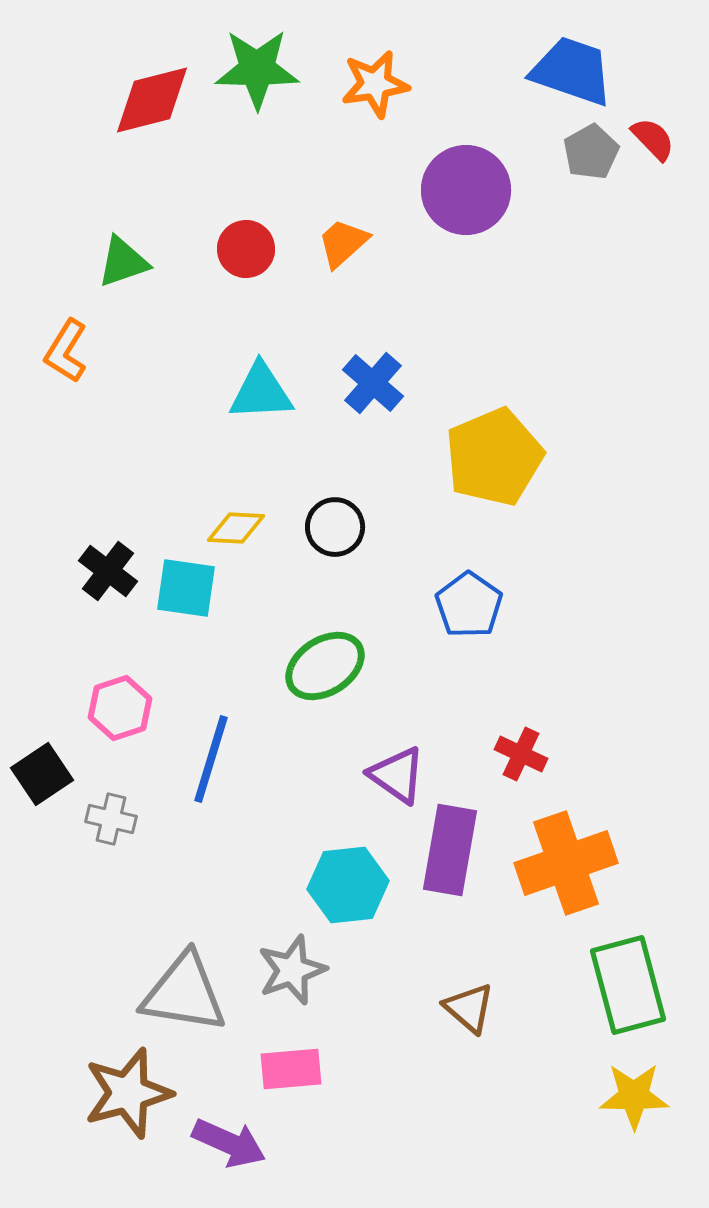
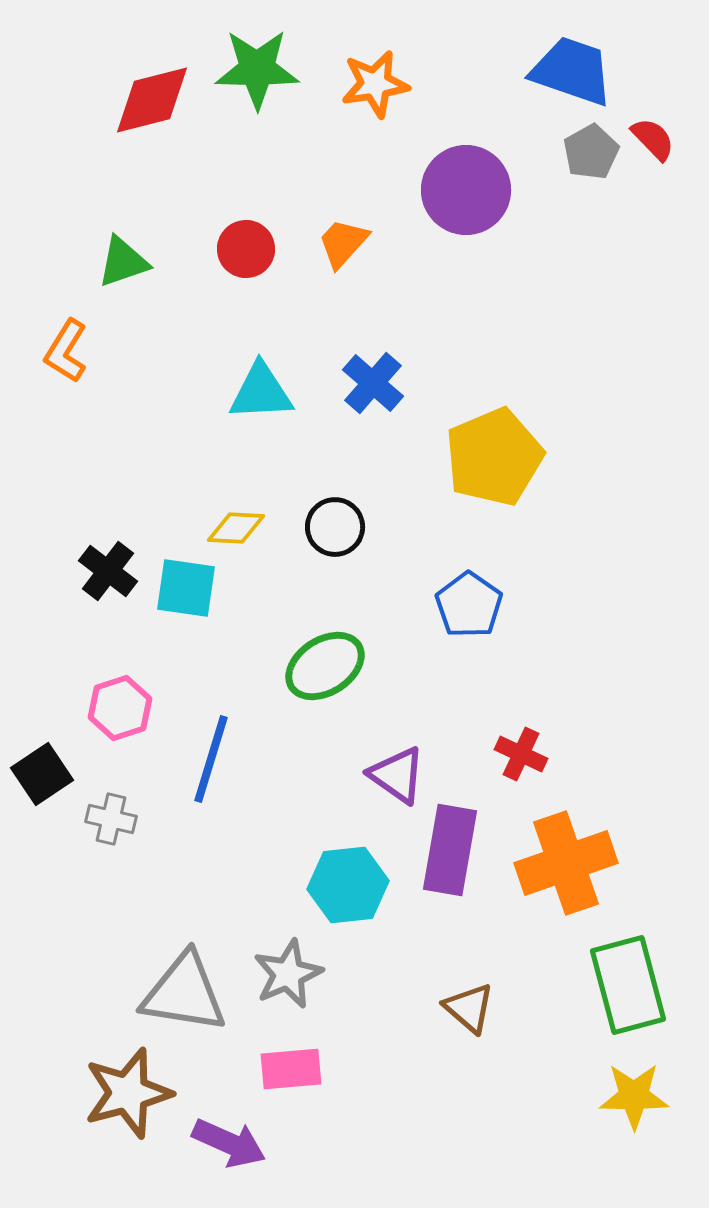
orange trapezoid: rotated 6 degrees counterclockwise
gray star: moved 4 px left, 4 px down; rotated 4 degrees counterclockwise
